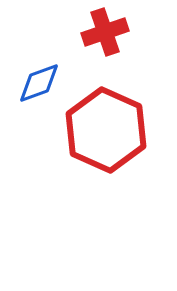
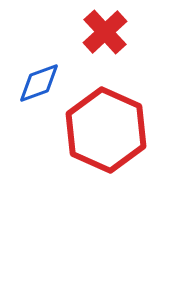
red cross: rotated 24 degrees counterclockwise
